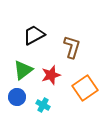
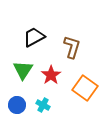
black trapezoid: moved 2 px down
green triangle: rotated 20 degrees counterclockwise
red star: rotated 18 degrees counterclockwise
orange square: rotated 20 degrees counterclockwise
blue circle: moved 8 px down
